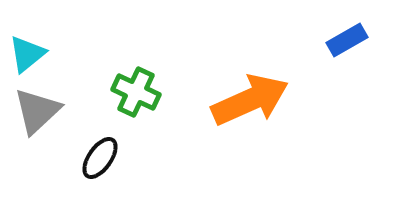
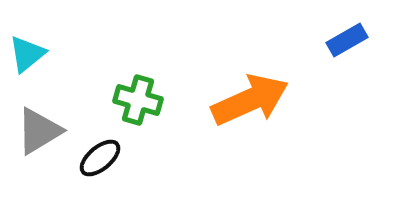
green cross: moved 2 px right, 8 px down; rotated 9 degrees counterclockwise
gray triangle: moved 2 px right, 20 px down; rotated 12 degrees clockwise
black ellipse: rotated 15 degrees clockwise
